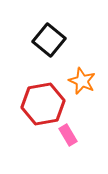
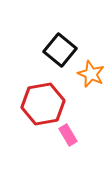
black square: moved 11 px right, 10 px down
orange star: moved 9 px right, 7 px up
